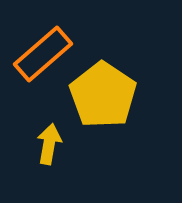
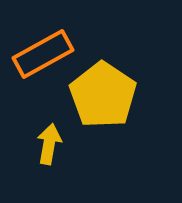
orange rectangle: rotated 12 degrees clockwise
